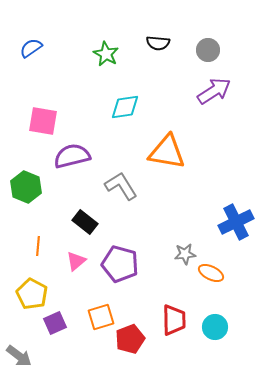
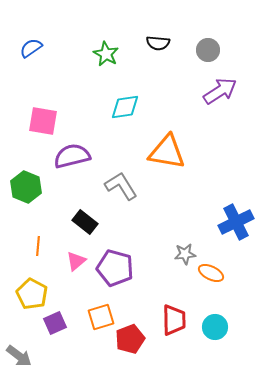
purple arrow: moved 6 px right
purple pentagon: moved 5 px left, 4 px down
